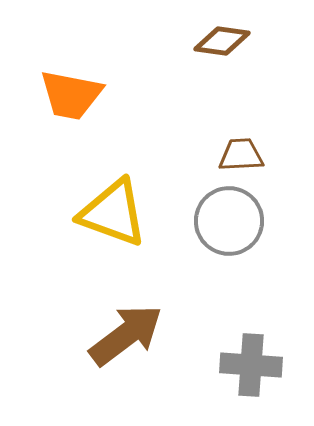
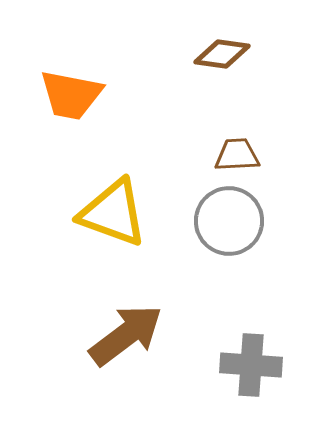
brown diamond: moved 13 px down
brown trapezoid: moved 4 px left
